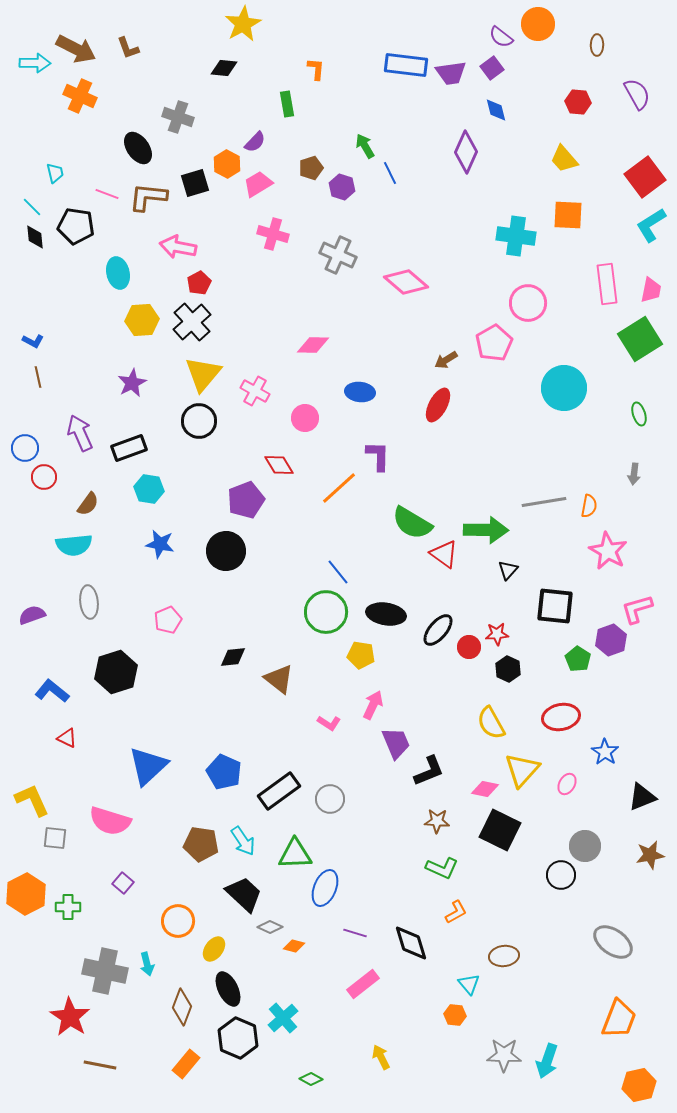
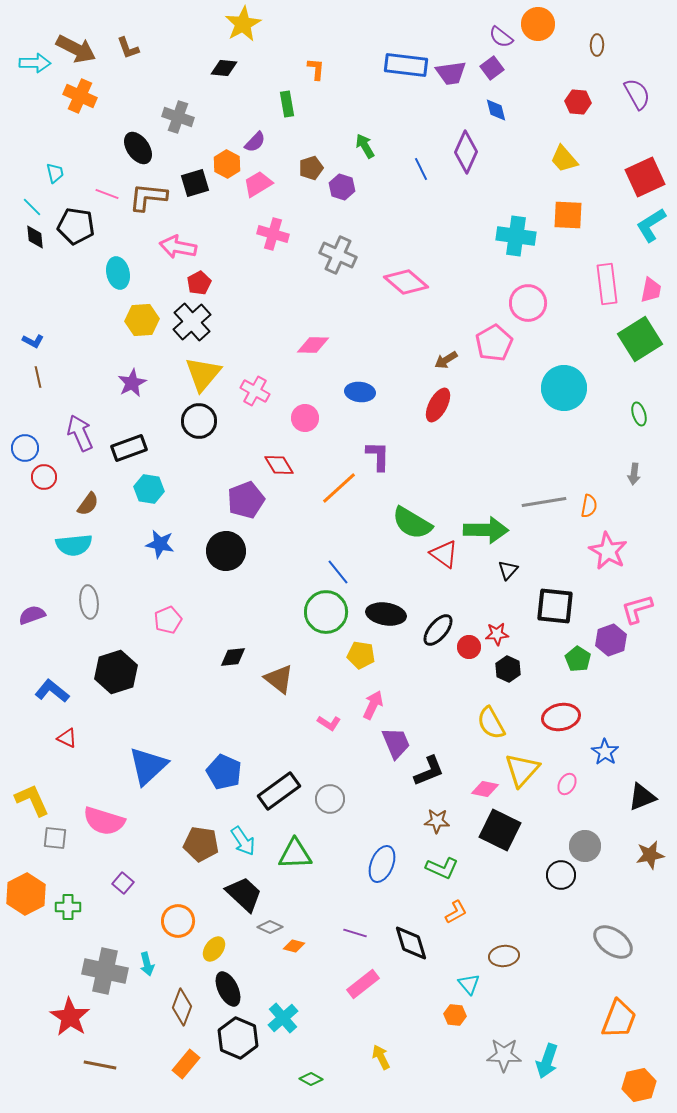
blue line at (390, 173): moved 31 px right, 4 px up
red square at (645, 177): rotated 12 degrees clockwise
pink semicircle at (110, 821): moved 6 px left
blue ellipse at (325, 888): moved 57 px right, 24 px up
